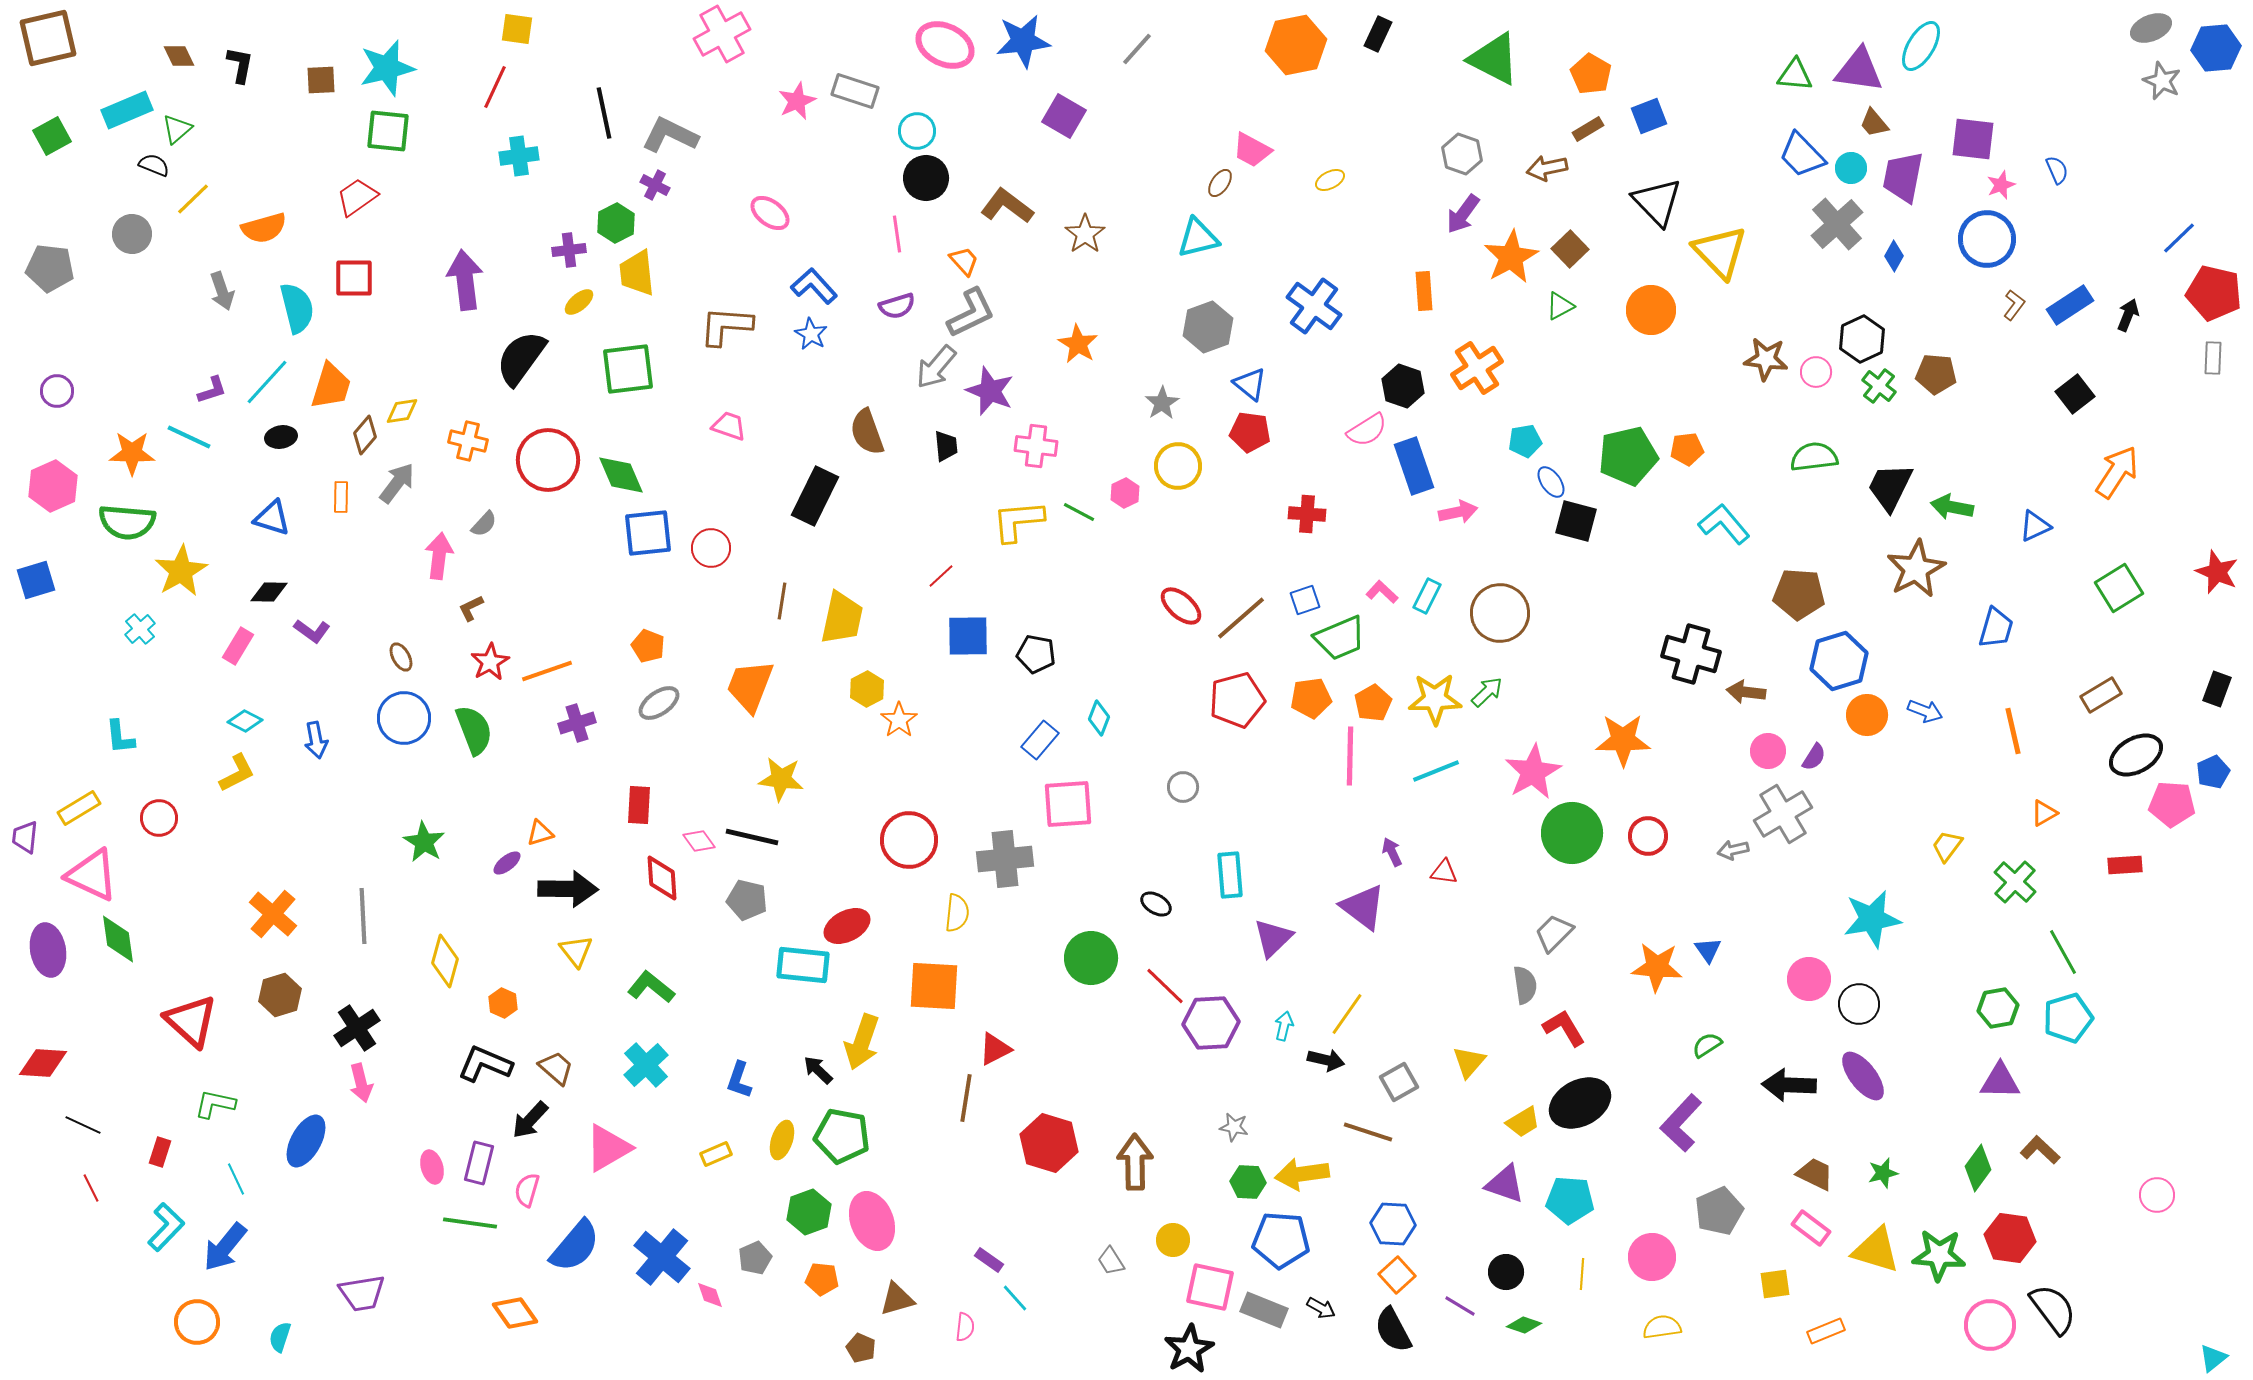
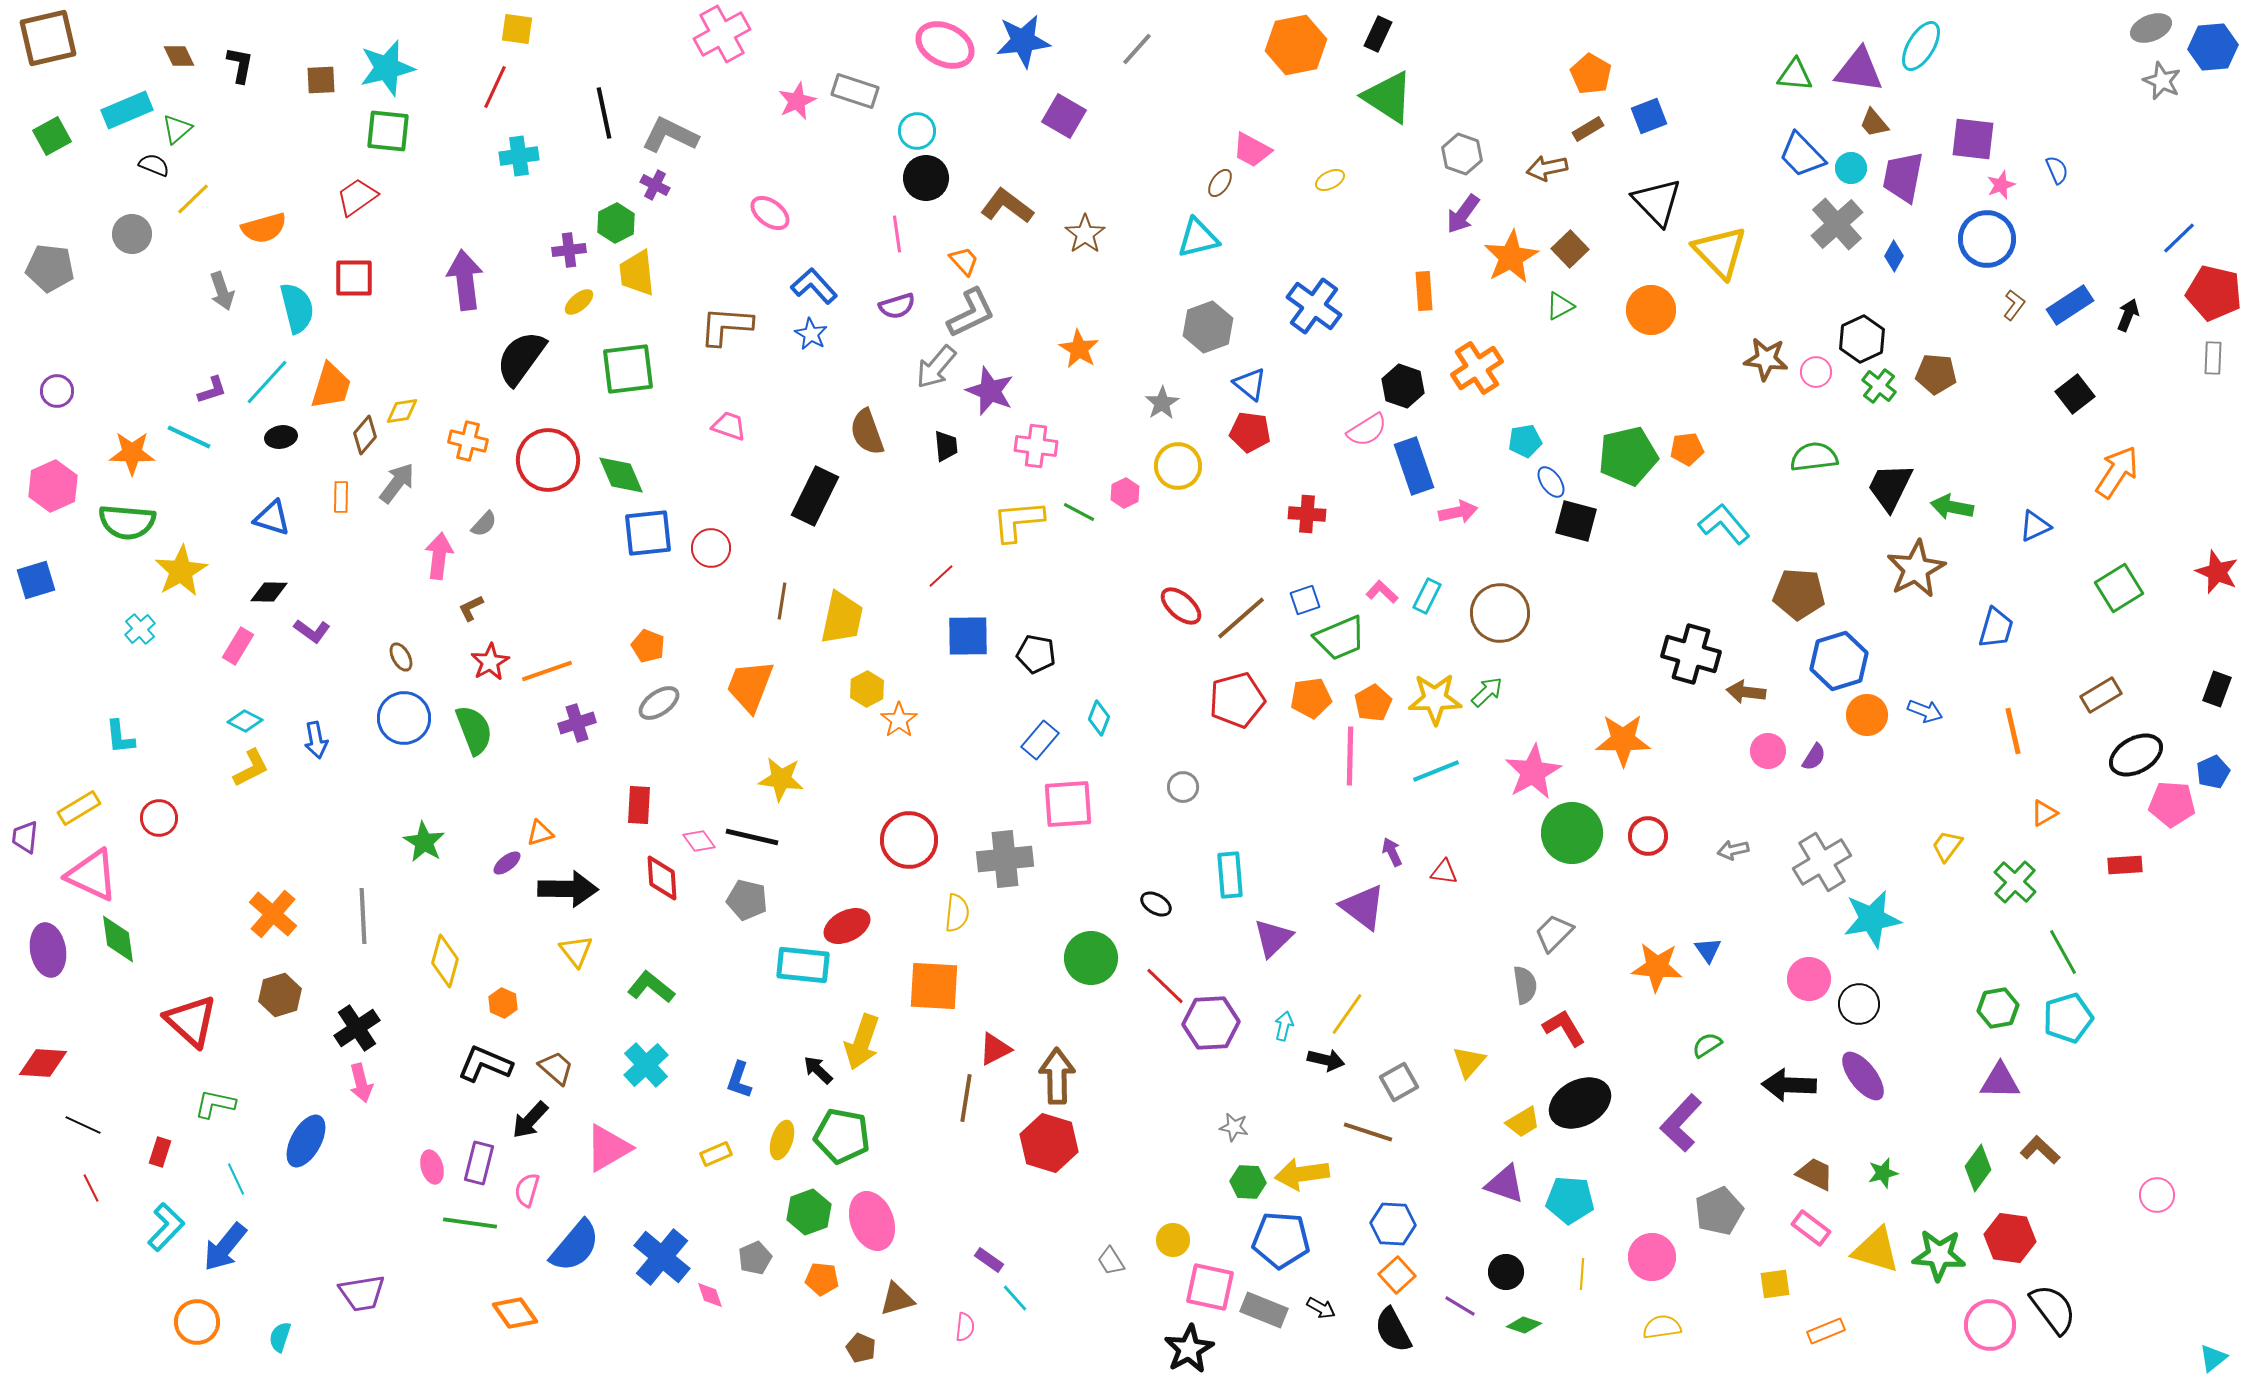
blue hexagon at (2216, 48): moved 3 px left, 1 px up
green triangle at (1494, 59): moved 106 px left, 38 px down; rotated 6 degrees clockwise
orange star at (1078, 344): moved 1 px right, 5 px down
yellow L-shape at (237, 773): moved 14 px right, 5 px up
gray cross at (1783, 814): moved 39 px right, 48 px down
brown arrow at (1135, 1162): moved 78 px left, 86 px up
